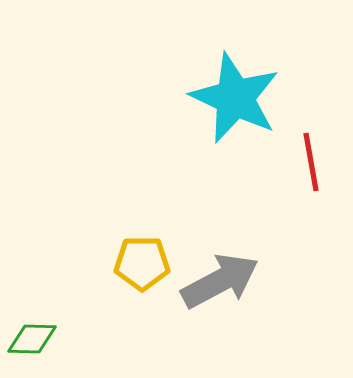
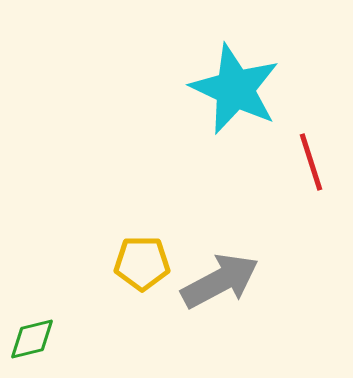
cyan star: moved 9 px up
red line: rotated 8 degrees counterclockwise
green diamond: rotated 15 degrees counterclockwise
